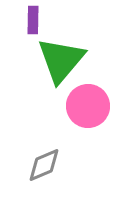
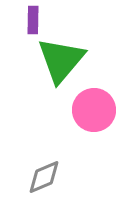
pink circle: moved 6 px right, 4 px down
gray diamond: moved 12 px down
